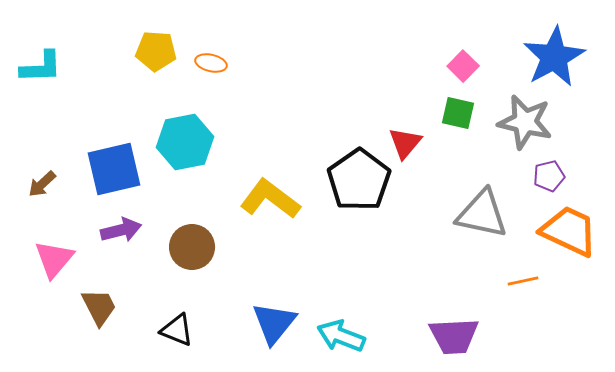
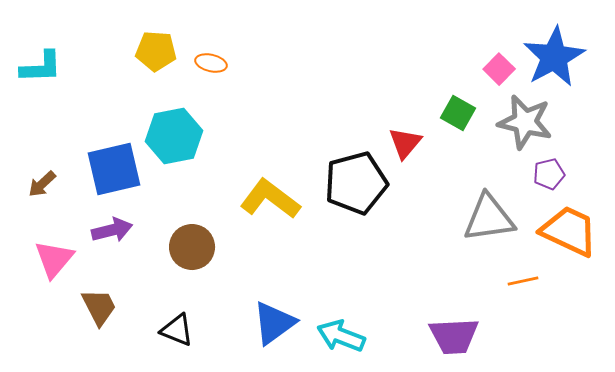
pink square: moved 36 px right, 3 px down
green square: rotated 16 degrees clockwise
cyan hexagon: moved 11 px left, 6 px up
purple pentagon: moved 2 px up
black pentagon: moved 3 px left, 3 px down; rotated 20 degrees clockwise
gray triangle: moved 7 px right, 4 px down; rotated 20 degrees counterclockwise
purple arrow: moved 9 px left
blue triangle: rotated 15 degrees clockwise
